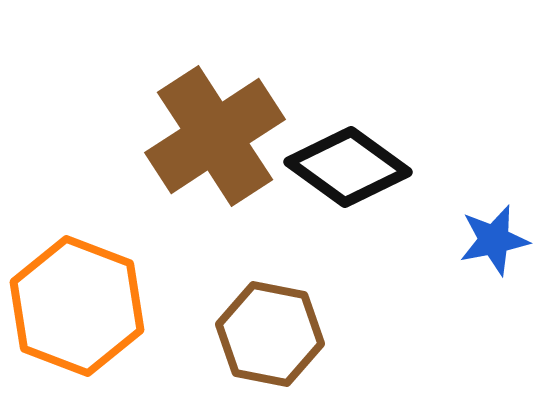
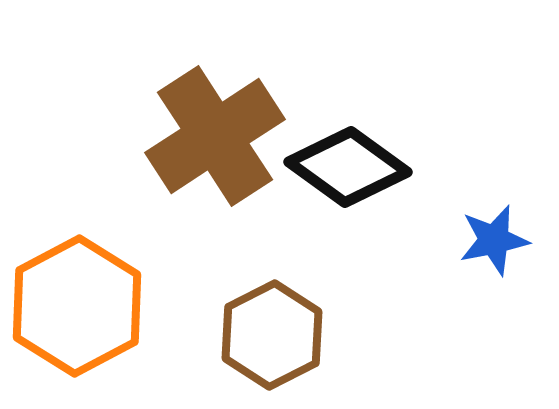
orange hexagon: rotated 11 degrees clockwise
brown hexagon: moved 2 px right, 1 px down; rotated 22 degrees clockwise
